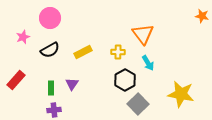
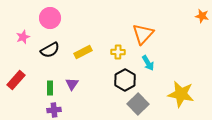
orange triangle: rotated 20 degrees clockwise
green rectangle: moved 1 px left
